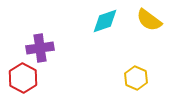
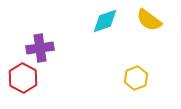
yellow hexagon: rotated 15 degrees clockwise
